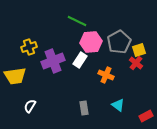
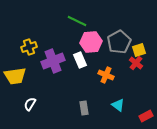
white rectangle: rotated 56 degrees counterclockwise
white semicircle: moved 2 px up
